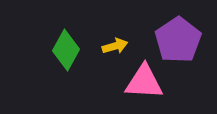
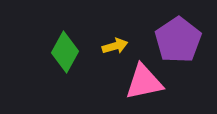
green diamond: moved 1 px left, 2 px down
pink triangle: rotated 15 degrees counterclockwise
